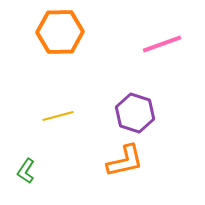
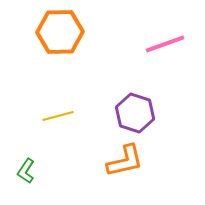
pink line: moved 3 px right
